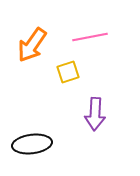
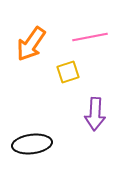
orange arrow: moved 1 px left, 1 px up
